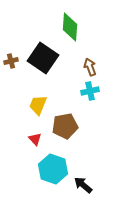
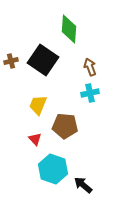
green diamond: moved 1 px left, 2 px down
black square: moved 2 px down
cyan cross: moved 2 px down
brown pentagon: rotated 15 degrees clockwise
